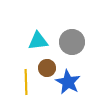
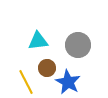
gray circle: moved 6 px right, 3 px down
yellow line: rotated 25 degrees counterclockwise
